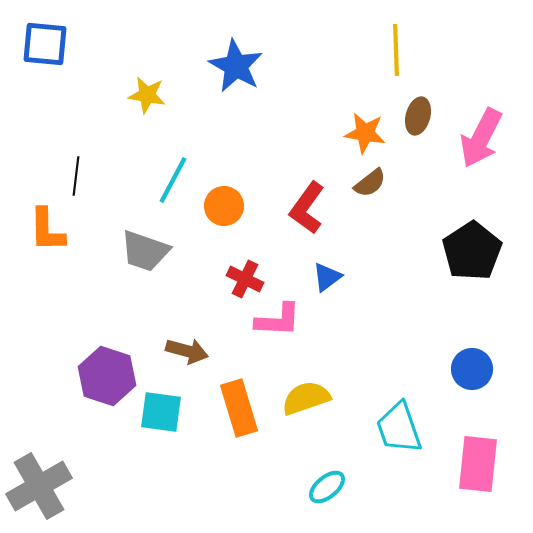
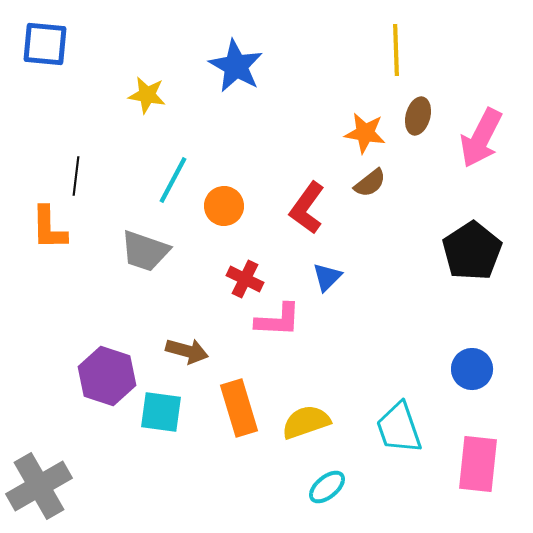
orange L-shape: moved 2 px right, 2 px up
blue triangle: rotated 8 degrees counterclockwise
yellow semicircle: moved 24 px down
